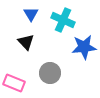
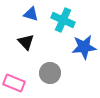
blue triangle: rotated 42 degrees counterclockwise
